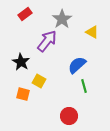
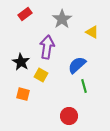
purple arrow: moved 6 px down; rotated 30 degrees counterclockwise
yellow square: moved 2 px right, 6 px up
